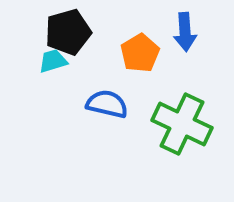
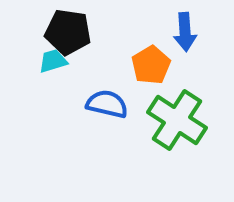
black pentagon: rotated 24 degrees clockwise
orange pentagon: moved 11 px right, 12 px down
green cross: moved 5 px left, 4 px up; rotated 8 degrees clockwise
